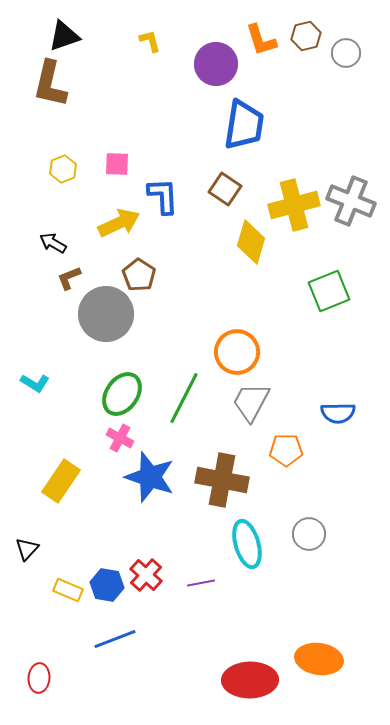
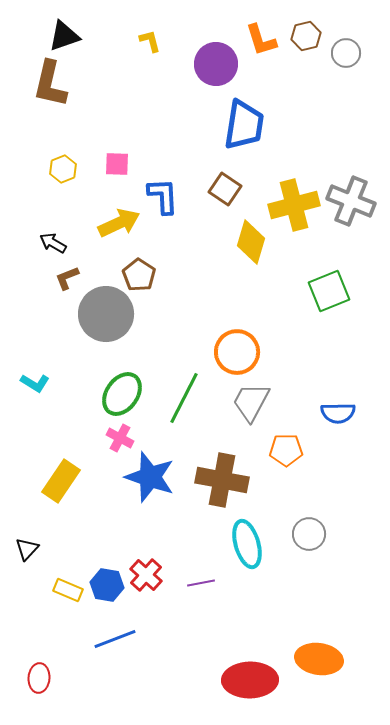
brown L-shape at (69, 278): moved 2 px left
